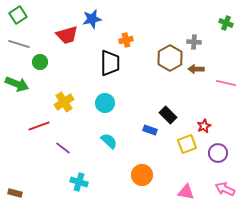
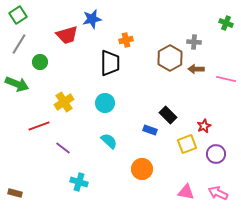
gray line: rotated 75 degrees counterclockwise
pink line: moved 4 px up
purple circle: moved 2 px left, 1 px down
orange circle: moved 6 px up
pink arrow: moved 7 px left, 4 px down
